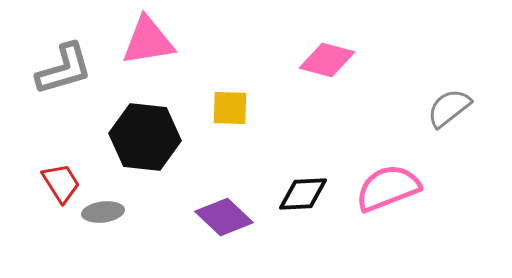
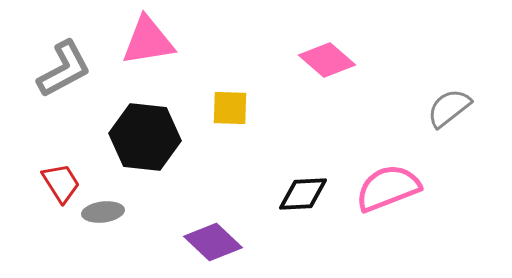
pink diamond: rotated 26 degrees clockwise
gray L-shape: rotated 12 degrees counterclockwise
purple diamond: moved 11 px left, 25 px down
